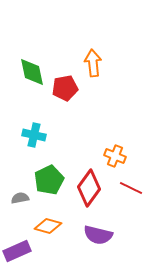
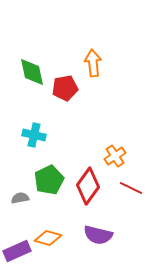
orange cross: rotated 35 degrees clockwise
red diamond: moved 1 px left, 2 px up
orange diamond: moved 12 px down
